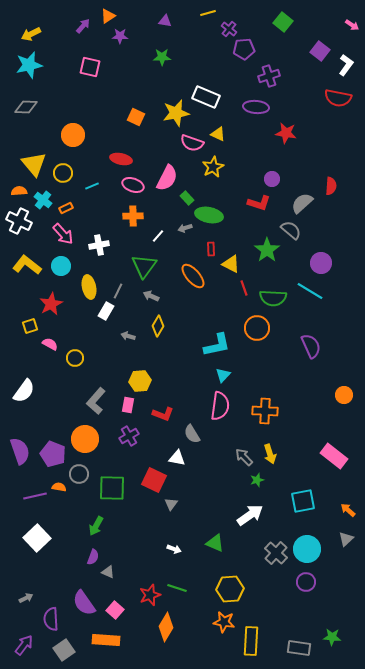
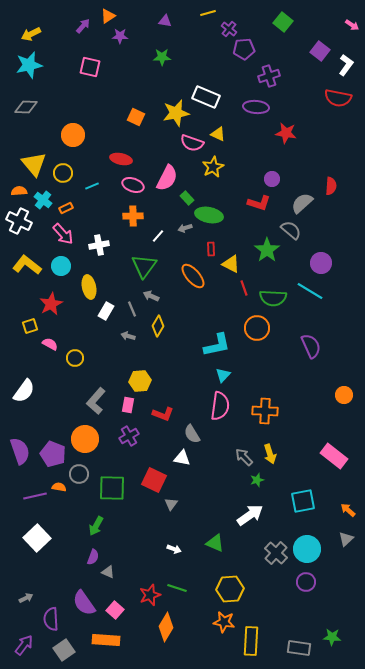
gray line at (118, 291): moved 14 px right, 18 px down; rotated 49 degrees counterclockwise
white triangle at (177, 458): moved 5 px right
